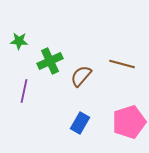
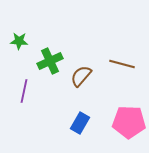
pink pentagon: rotated 20 degrees clockwise
